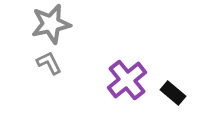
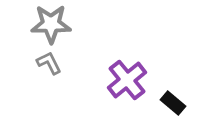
gray star: rotated 12 degrees clockwise
black rectangle: moved 10 px down
